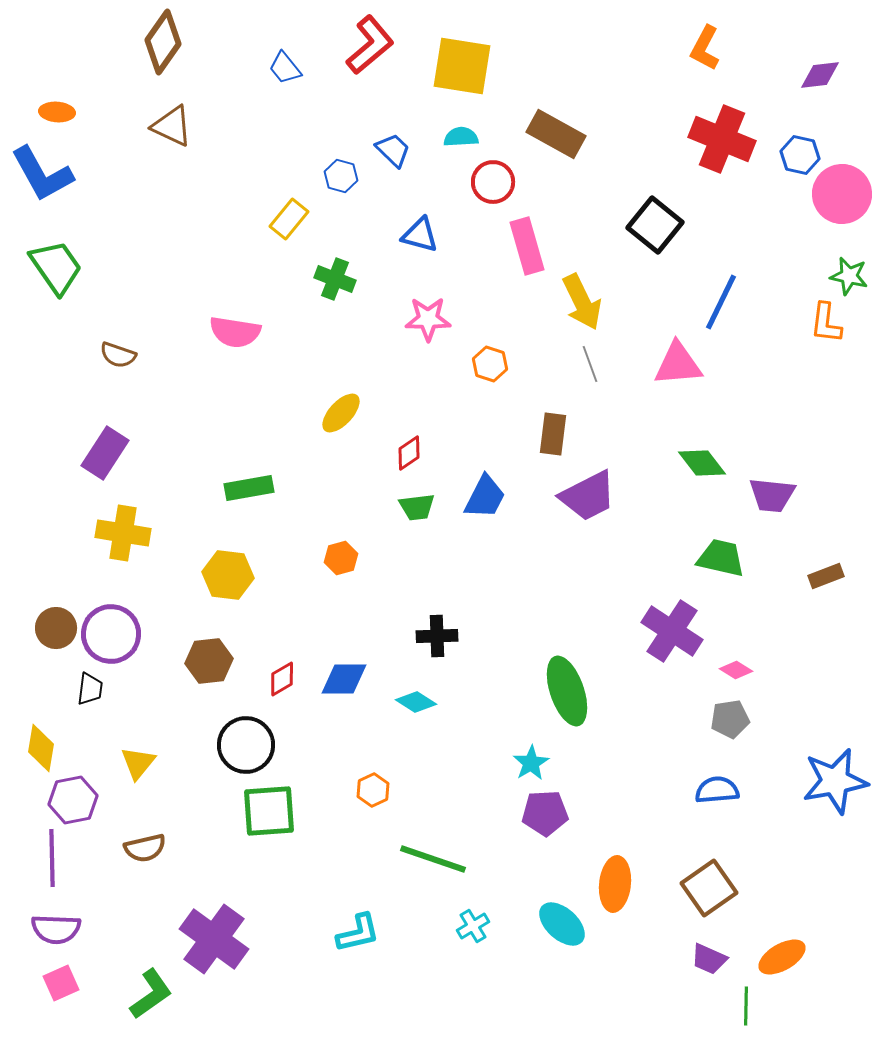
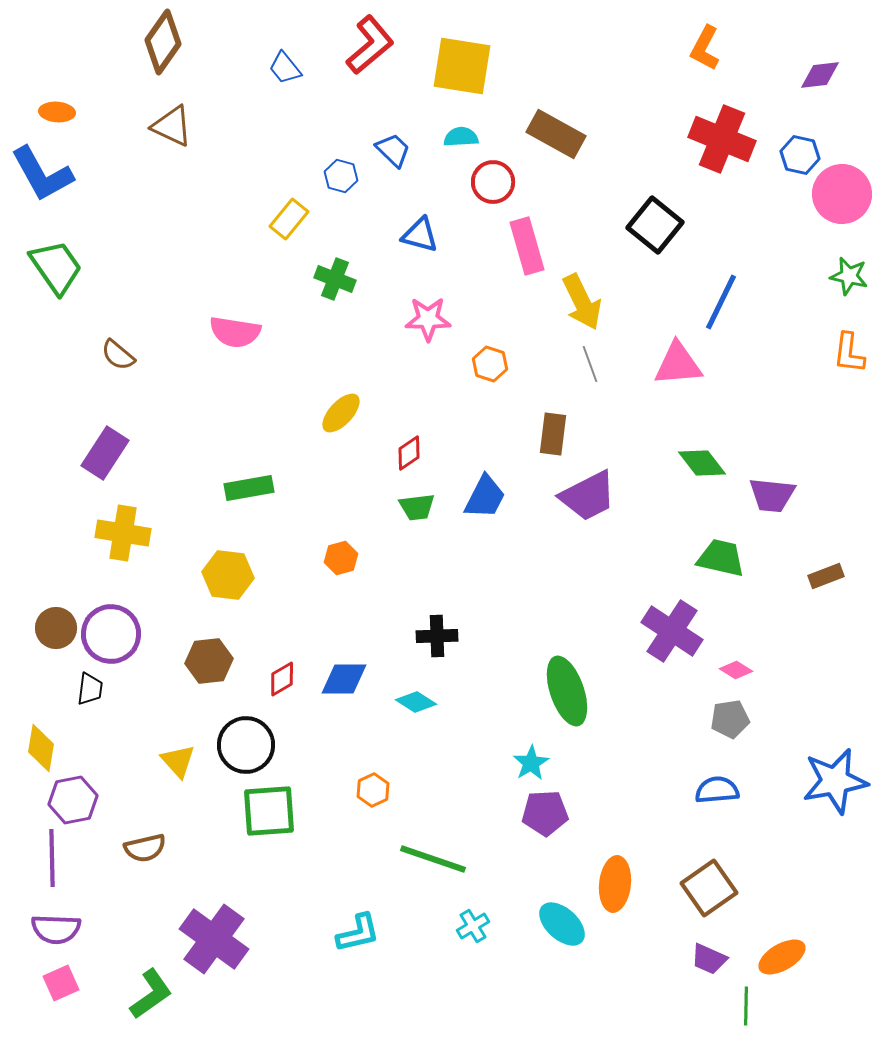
orange L-shape at (826, 323): moved 23 px right, 30 px down
brown semicircle at (118, 355): rotated 21 degrees clockwise
yellow triangle at (138, 763): moved 40 px right, 2 px up; rotated 21 degrees counterclockwise
